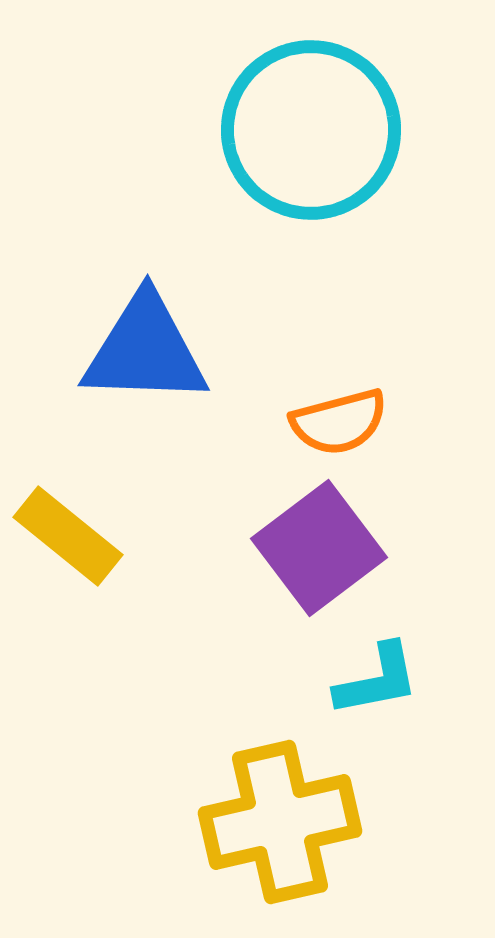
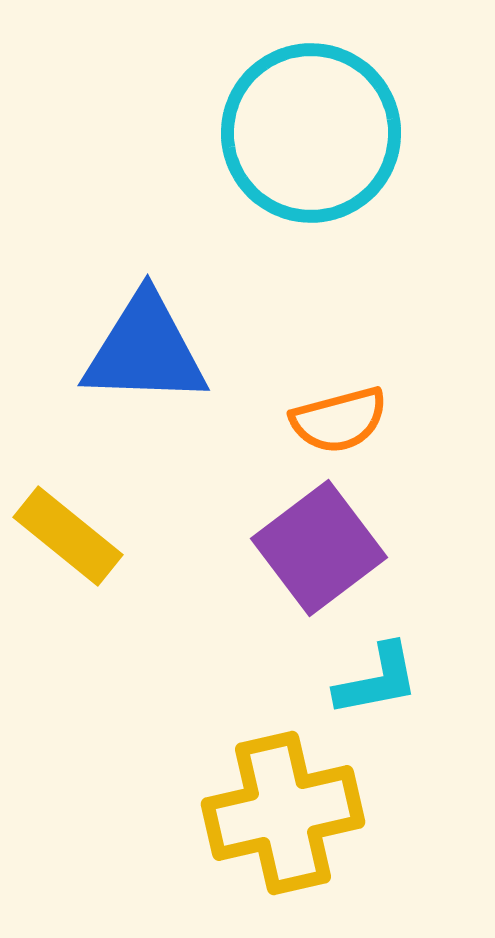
cyan circle: moved 3 px down
orange semicircle: moved 2 px up
yellow cross: moved 3 px right, 9 px up
